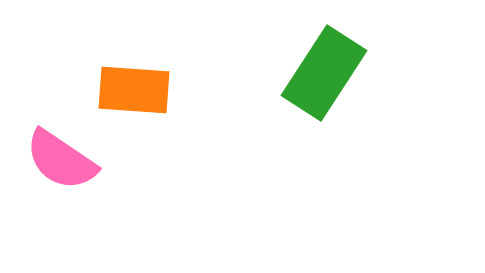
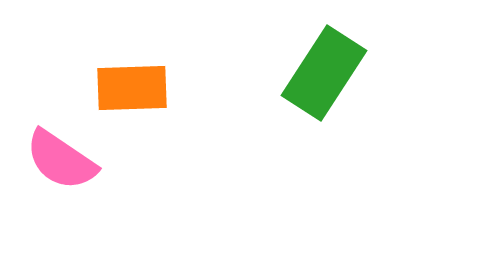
orange rectangle: moved 2 px left, 2 px up; rotated 6 degrees counterclockwise
